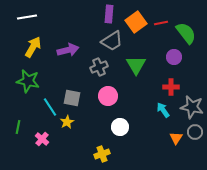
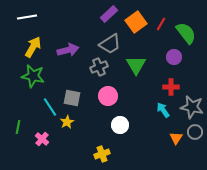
purple rectangle: rotated 42 degrees clockwise
red line: moved 1 px down; rotated 48 degrees counterclockwise
gray trapezoid: moved 2 px left, 3 px down
green star: moved 5 px right, 5 px up
white circle: moved 2 px up
